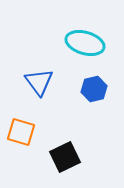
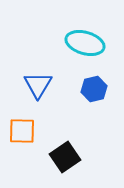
blue triangle: moved 1 px left, 3 px down; rotated 8 degrees clockwise
orange square: moved 1 px right, 1 px up; rotated 16 degrees counterclockwise
black square: rotated 8 degrees counterclockwise
